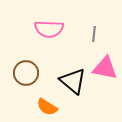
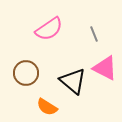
pink semicircle: rotated 36 degrees counterclockwise
gray line: rotated 28 degrees counterclockwise
pink triangle: rotated 16 degrees clockwise
